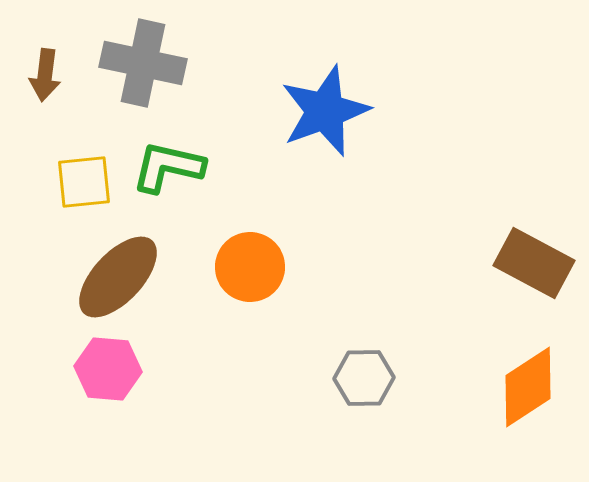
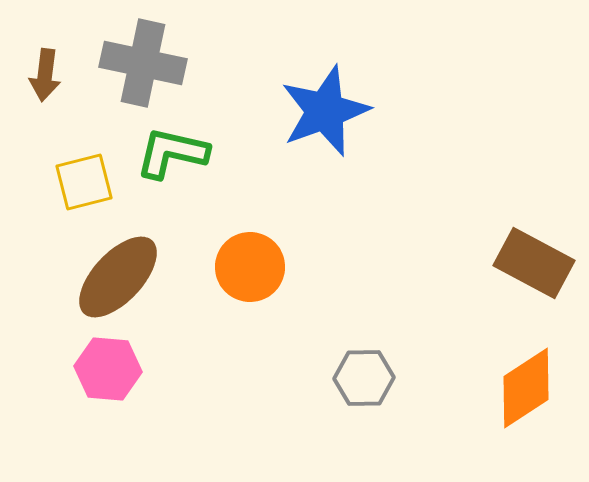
green L-shape: moved 4 px right, 14 px up
yellow square: rotated 8 degrees counterclockwise
orange diamond: moved 2 px left, 1 px down
